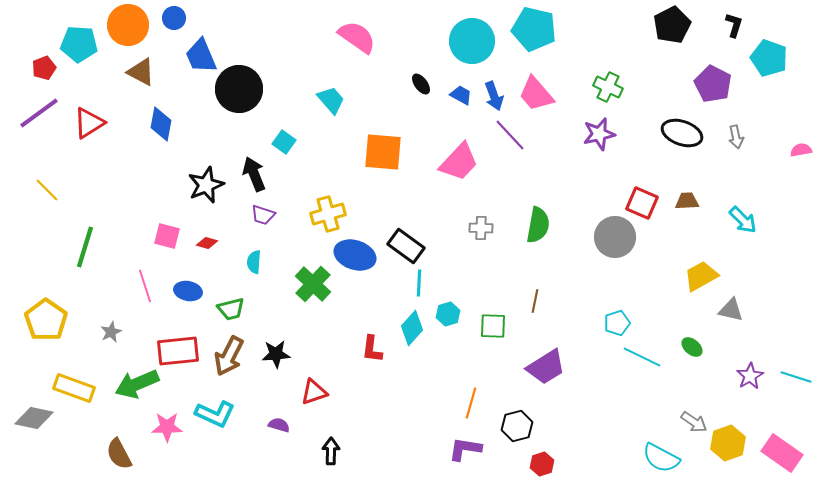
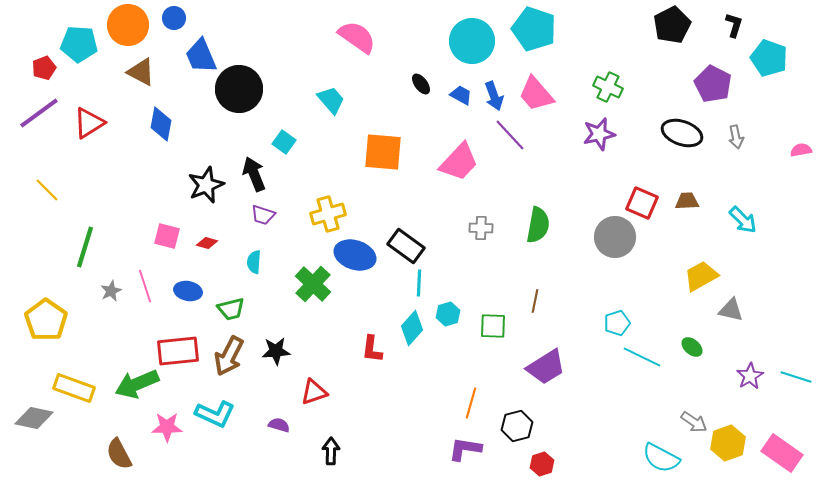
cyan pentagon at (534, 29): rotated 6 degrees clockwise
gray star at (111, 332): moved 41 px up
black star at (276, 354): moved 3 px up
